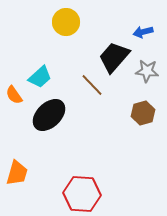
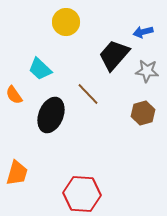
black trapezoid: moved 2 px up
cyan trapezoid: moved 8 px up; rotated 85 degrees clockwise
brown line: moved 4 px left, 9 px down
black ellipse: moved 2 px right; rotated 24 degrees counterclockwise
